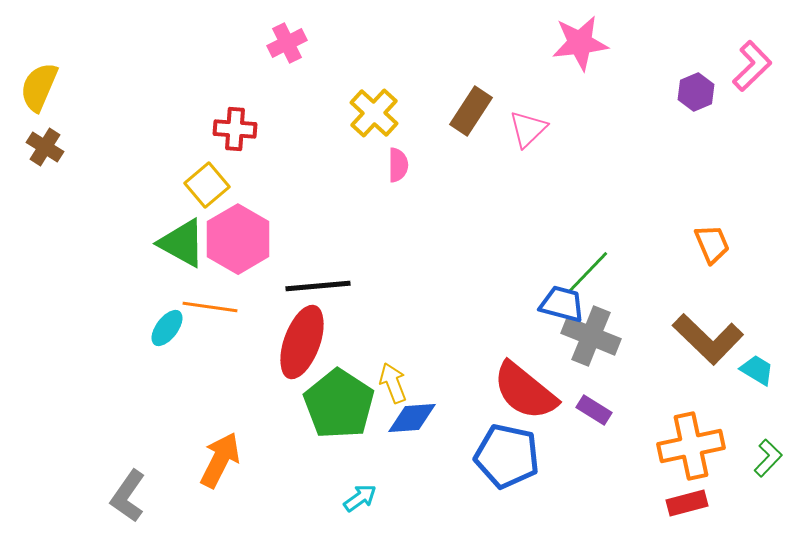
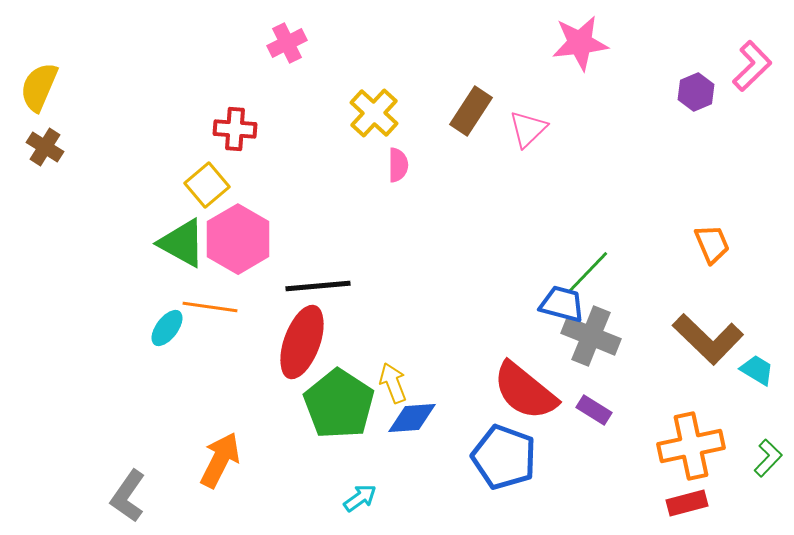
blue pentagon: moved 3 px left, 1 px down; rotated 8 degrees clockwise
